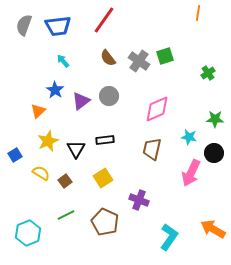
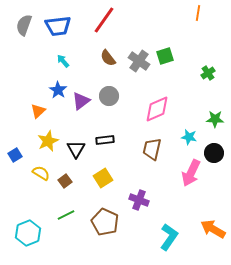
blue star: moved 3 px right
